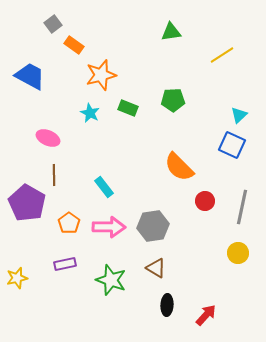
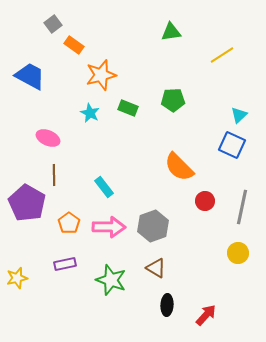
gray hexagon: rotated 12 degrees counterclockwise
